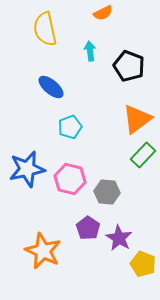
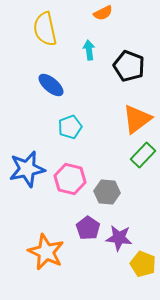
cyan arrow: moved 1 px left, 1 px up
blue ellipse: moved 2 px up
purple star: rotated 24 degrees counterclockwise
orange star: moved 3 px right, 1 px down
